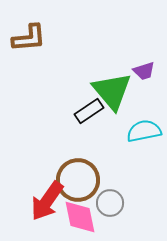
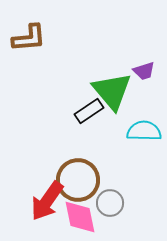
cyan semicircle: rotated 12 degrees clockwise
